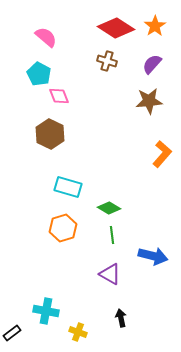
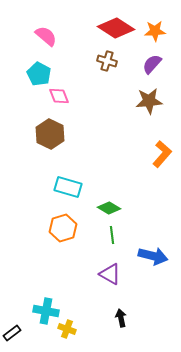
orange star: moved 5 px down; rotated 30 degrees clockwise
pink semicircle: moved 1 px up
yellow cross: moved 11 px left, 3 px up
